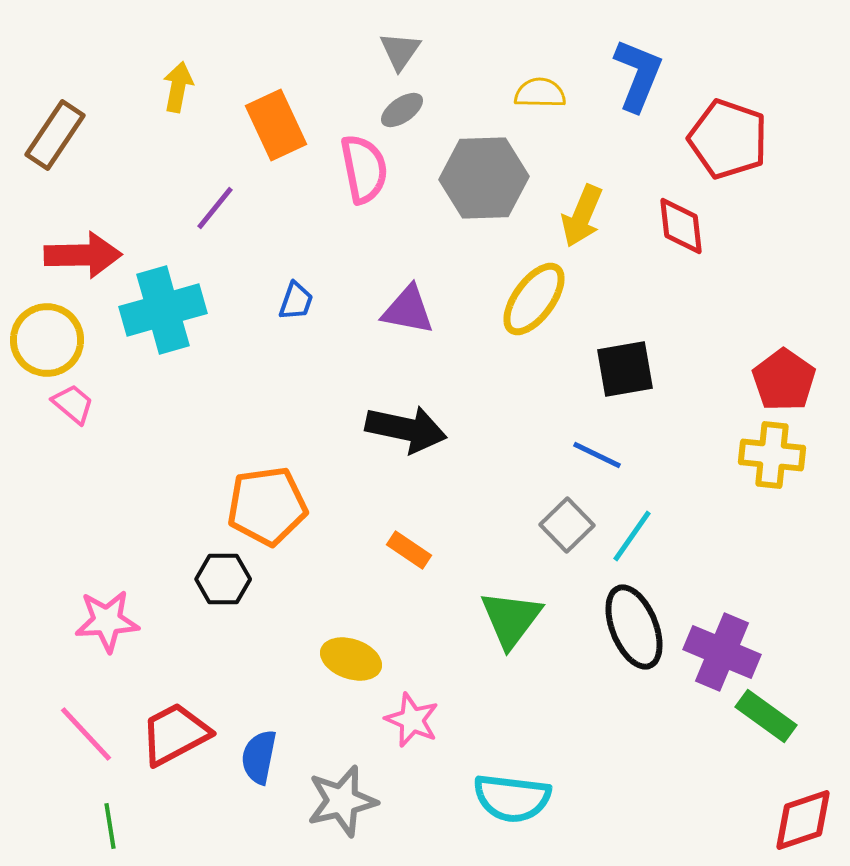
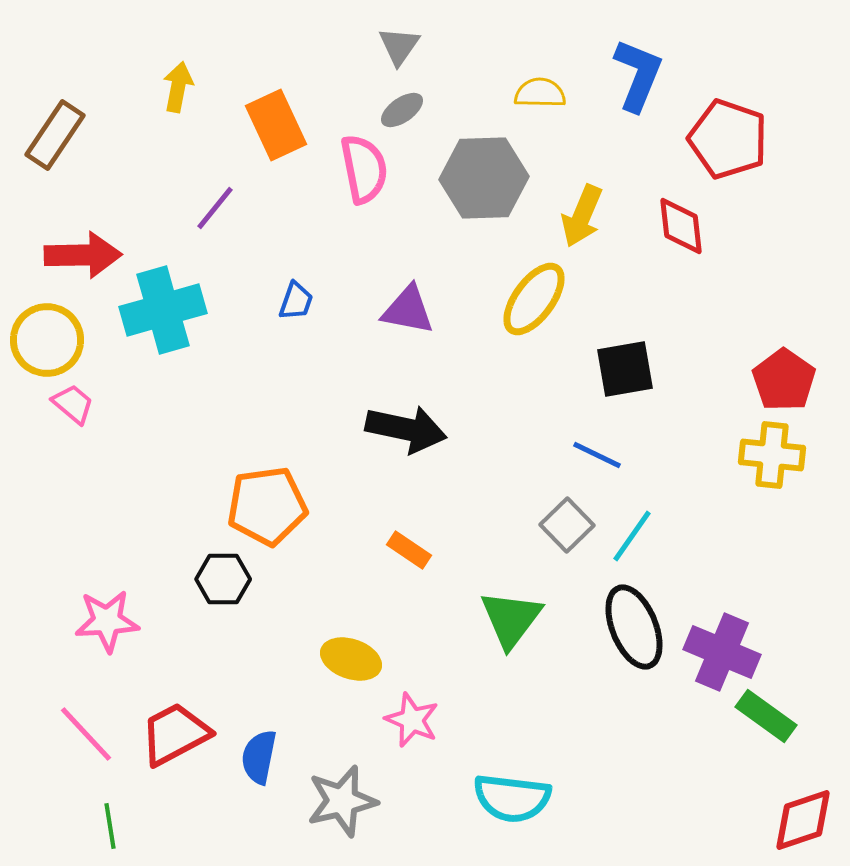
gray triangle at (400, 51): moved 1 px left, 5 px up
